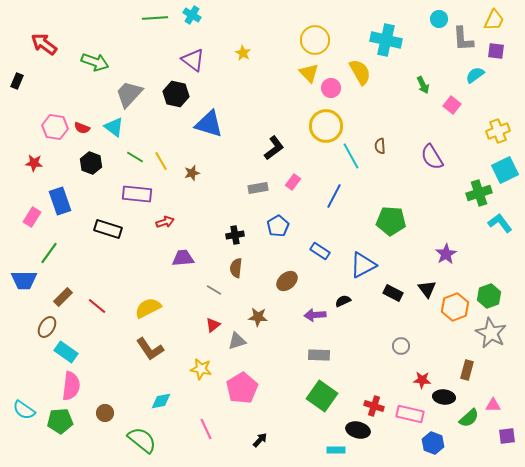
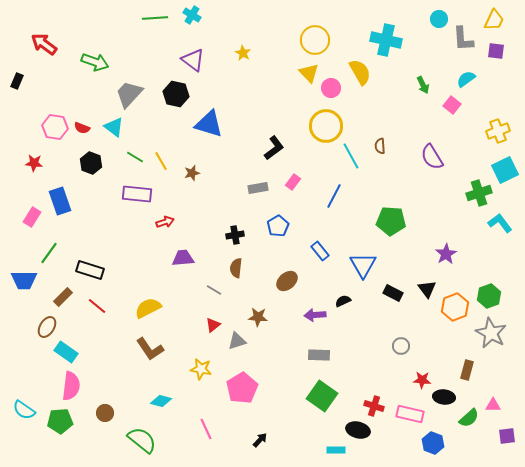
cyan semicircle at (475, 75): moved 9 px left, 4 px down
black rectangle at (108, 229): moved 18 px left, 41 px down
blue rectangle at (320, 251): rotated 18 degrees clockwise
blue triangle at (363, 265): rotated 32 degrees counterclockwise
cyan diamond at (161, 401): rotated 25 degrees clockwise
